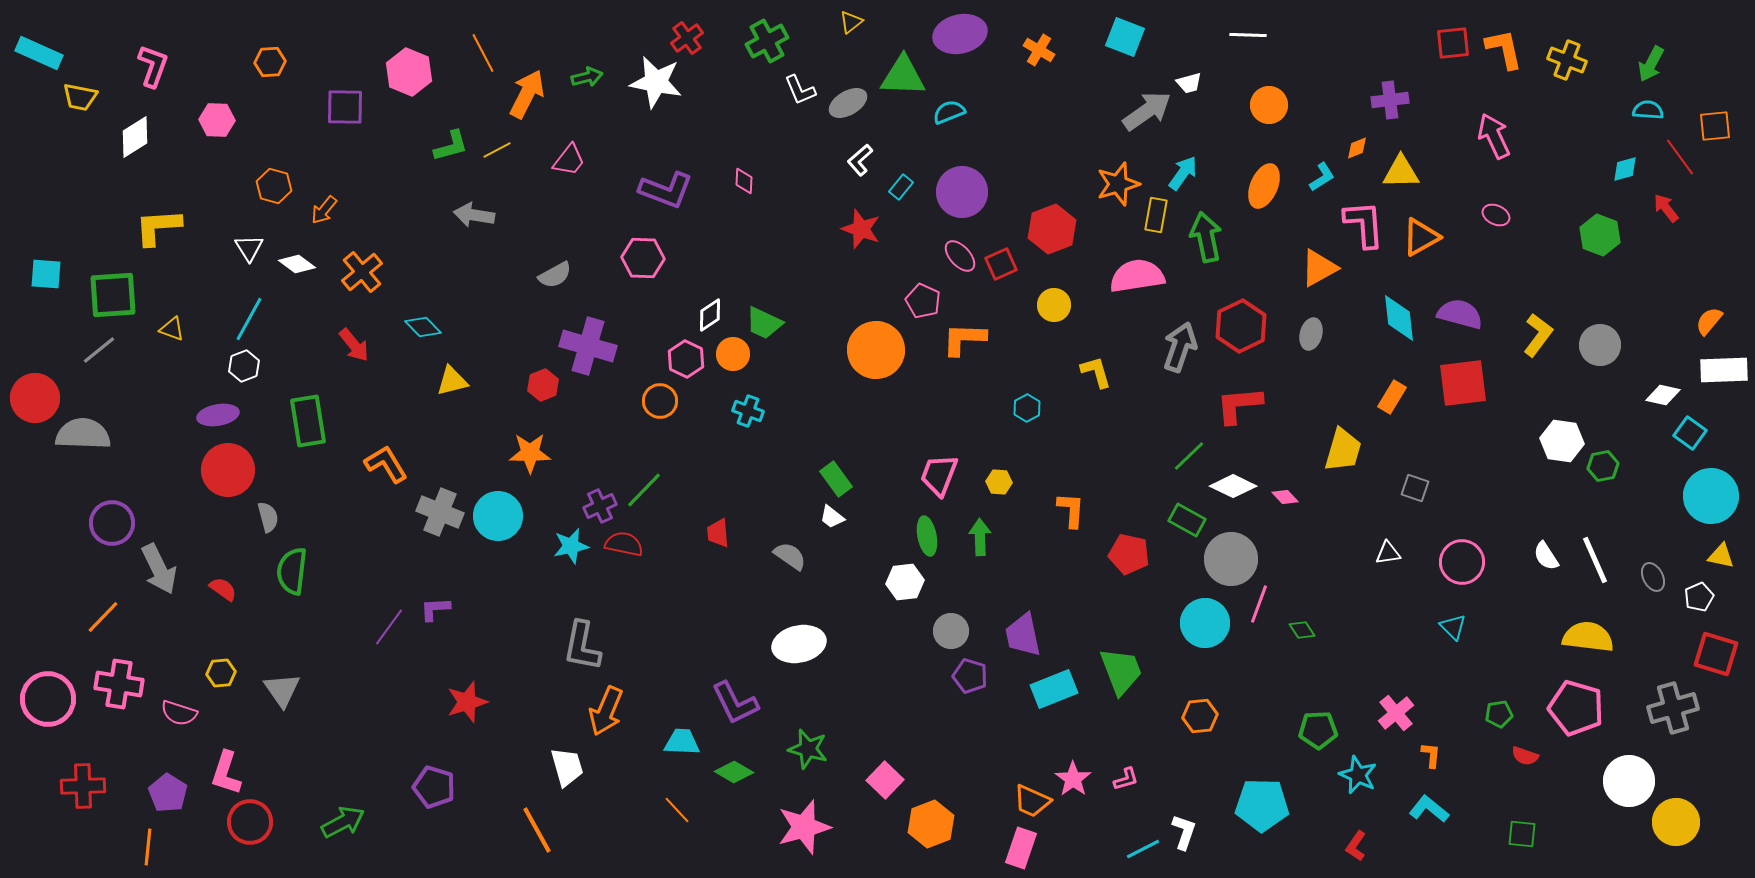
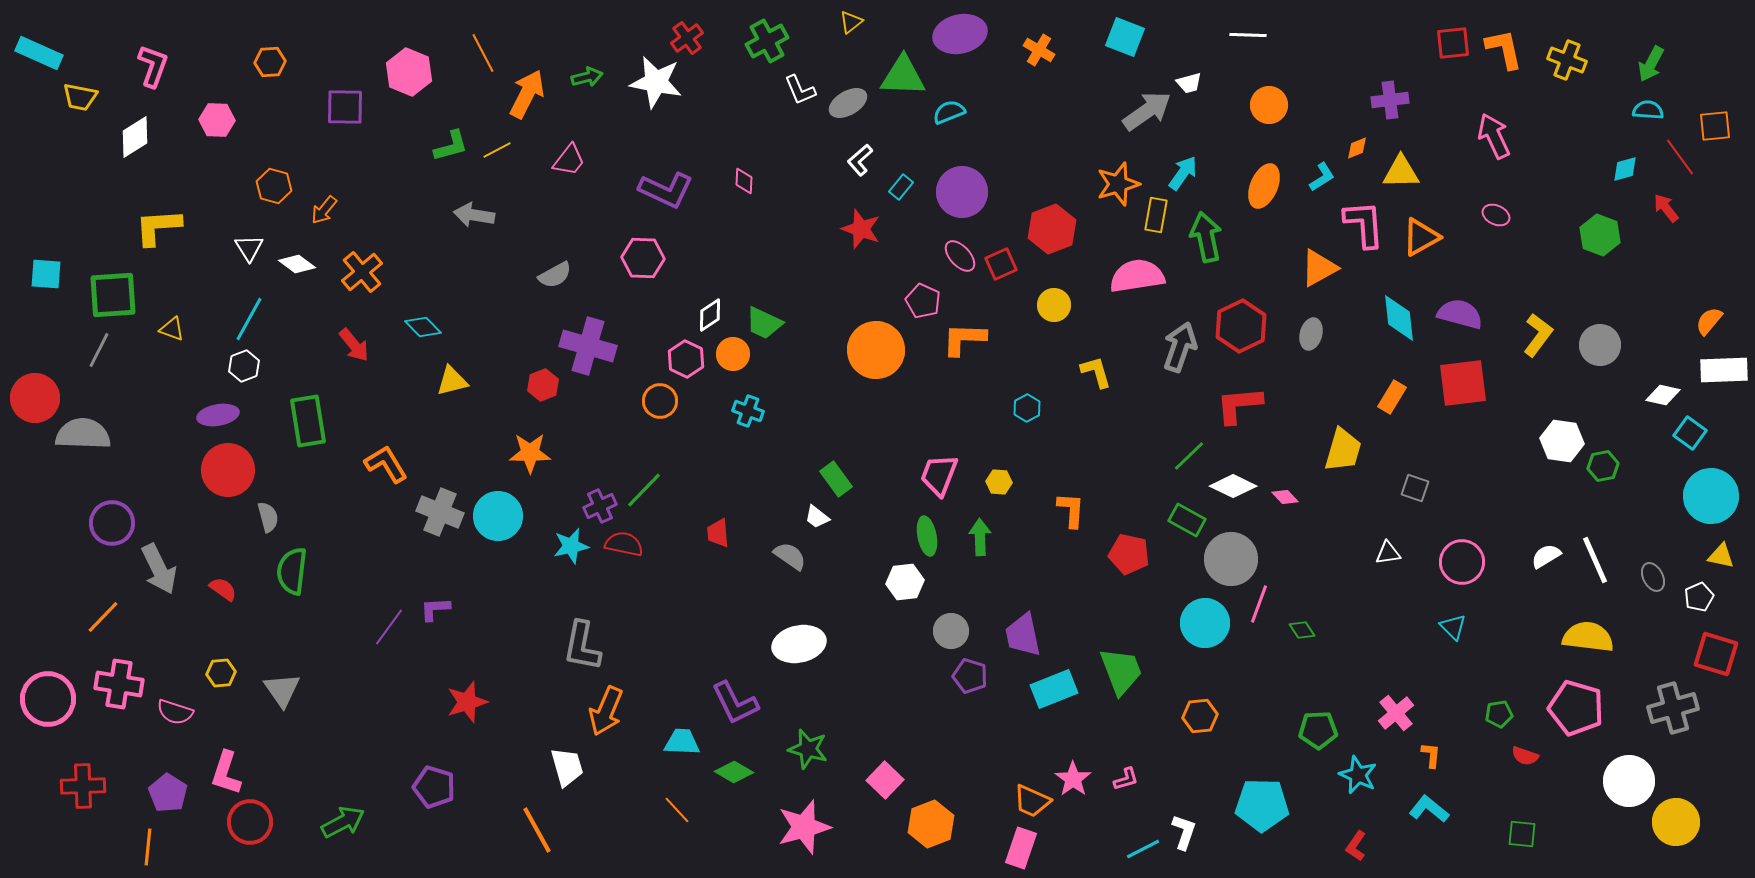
purple L-shape at (666, 190): rotated 4 degrees clockwise
gray line at (99, 350): rotated 24 degrees counterclockwise
white trapezoid at (832, 517): moved 15 px left
white semicircle at (1546, 556): rotated 92 degrees clockwise
pink semicircle at (179, 713): moved 4 px left, 1 px up
